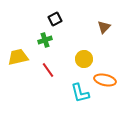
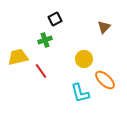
red line: moved 7 px left, 1 px down
orange ellipse: rotated 30 degrees clockwise
